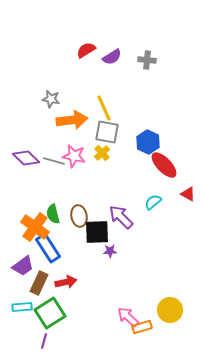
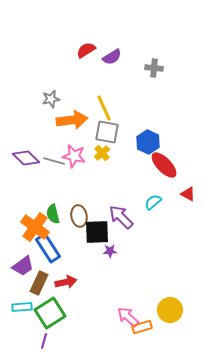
gray cross: moved 7 px right, 8 px down
gray star: rotated 24 degrees counterclockwise
